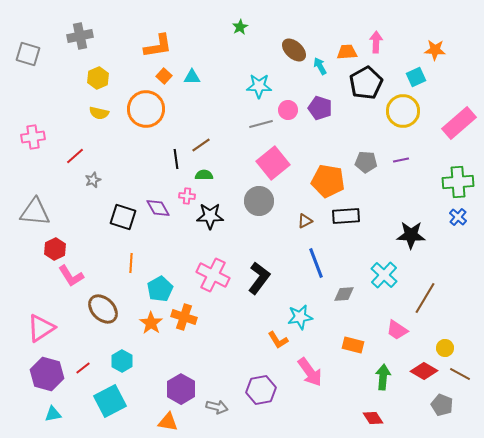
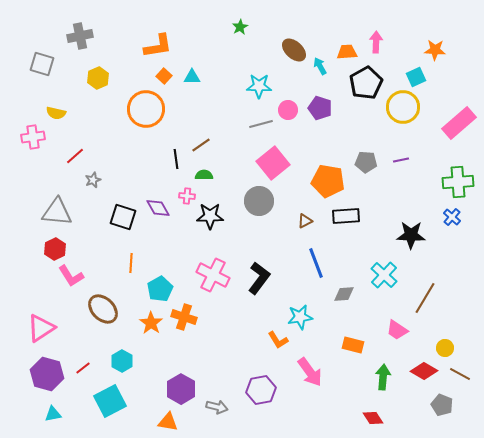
gray square at (28, 54): moved 14 px right, 10 px down
yellow circle at (403, 111): moved 4 px up
yellow semicircle at (99, 113): moved 43 px left
gray triangle at (35, 212): moved 22 px right
blue cross at (458, 217): moved 6 px left
